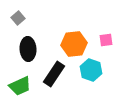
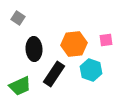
gray square: rotated 16 degrees counterclockwise
black ellipse: moved 6 px right
